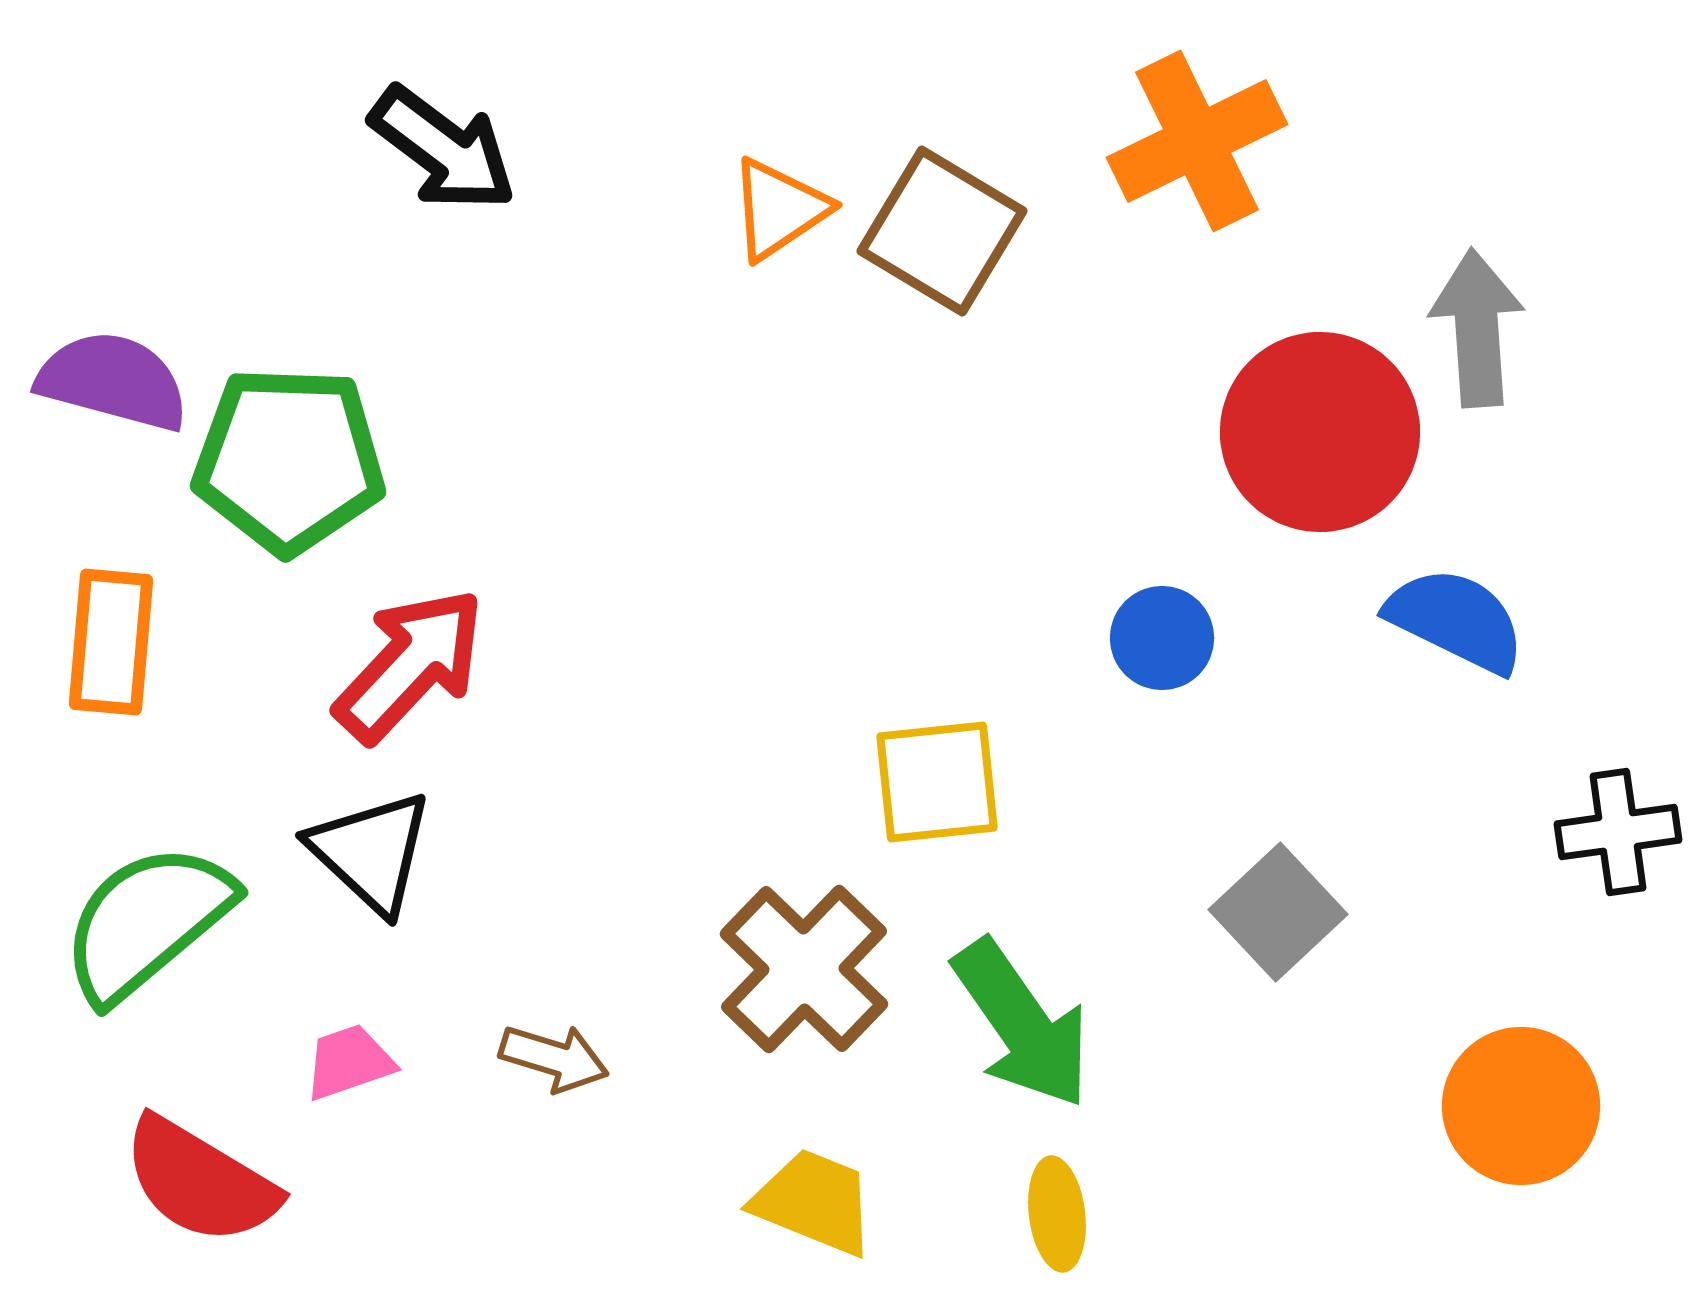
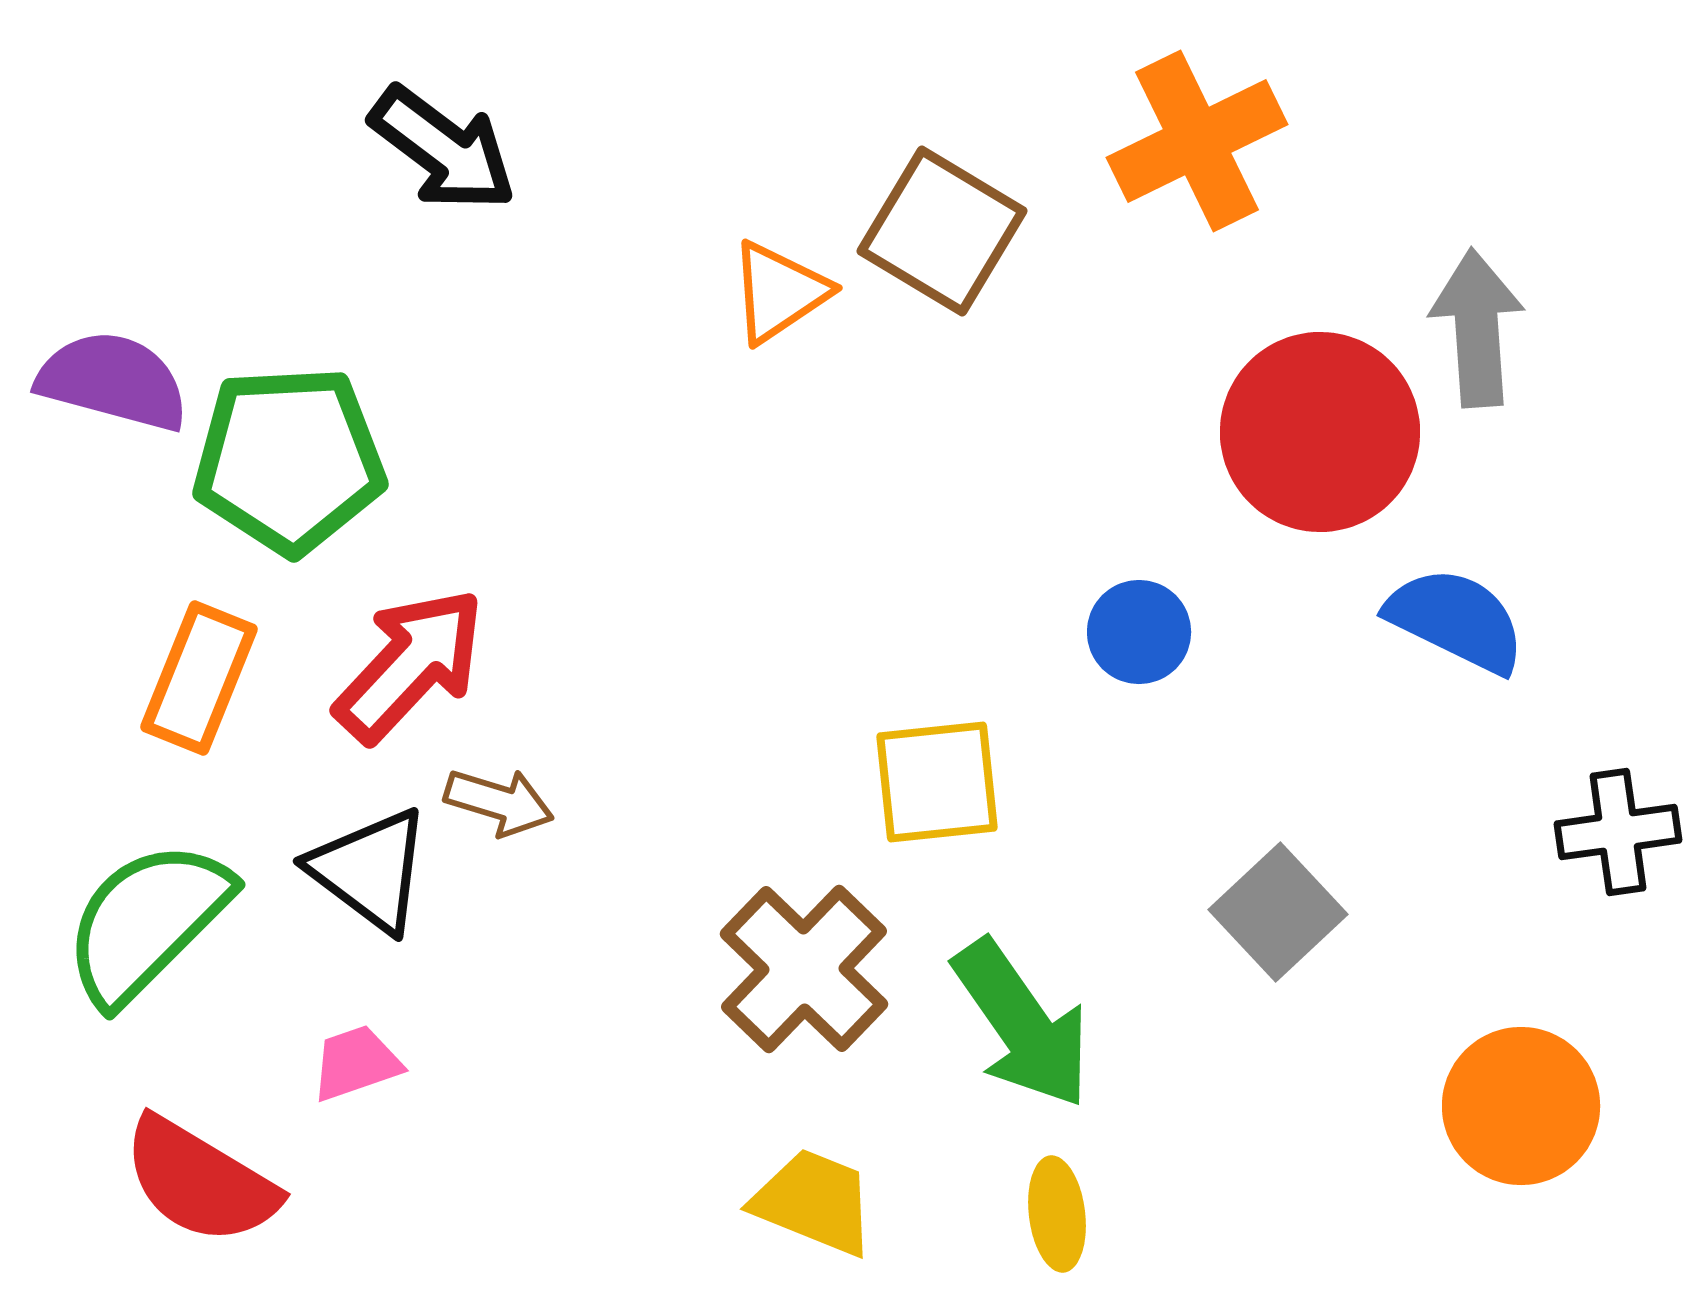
orange triangle: moved 83 px down
green pentagon: rotated 5 degrees counterclockwise
blue circle: moved 23 px left, 6 px up
orange rectangle: moved 88 px right, 36 px down; rotated 17 degrees clockwise
black triangle: moved 1 px left, 18 px down; rotated 6 degrees counterclockwise
green semicircle: rotated 5 degrees counterclockwise
brown arrow: moved 55 px left, 256 px up
pink trapezoid: moved 7 px right, 1 px down
